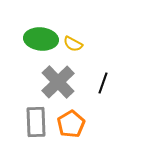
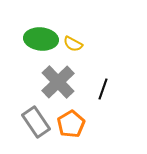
black line: moved 6 px down
gray rectangle: rotated 32 degrees counterclockwise
